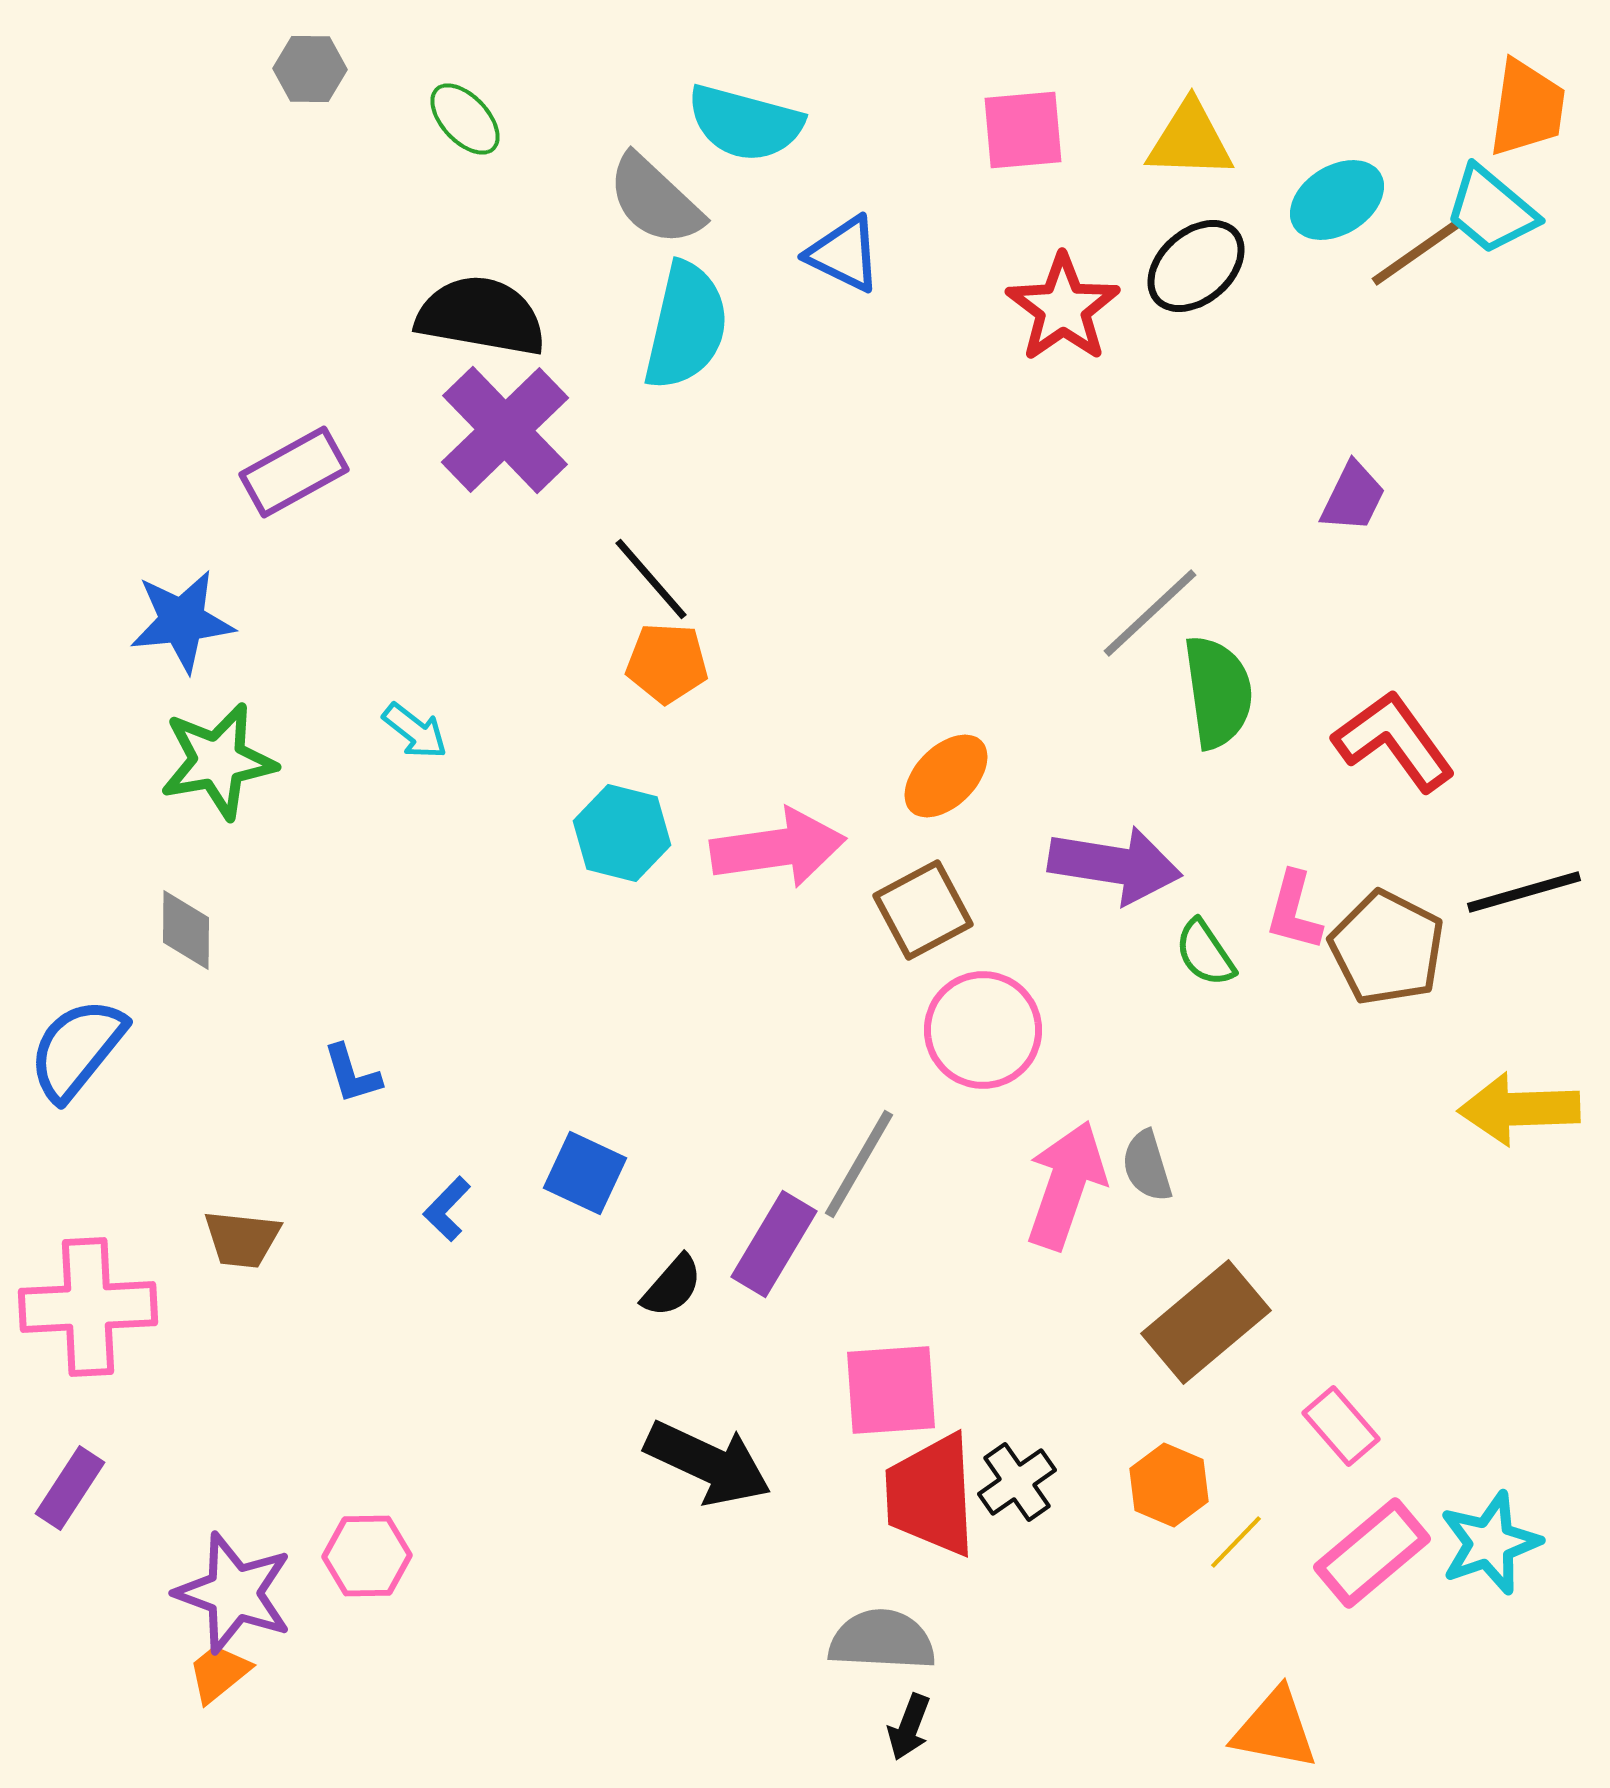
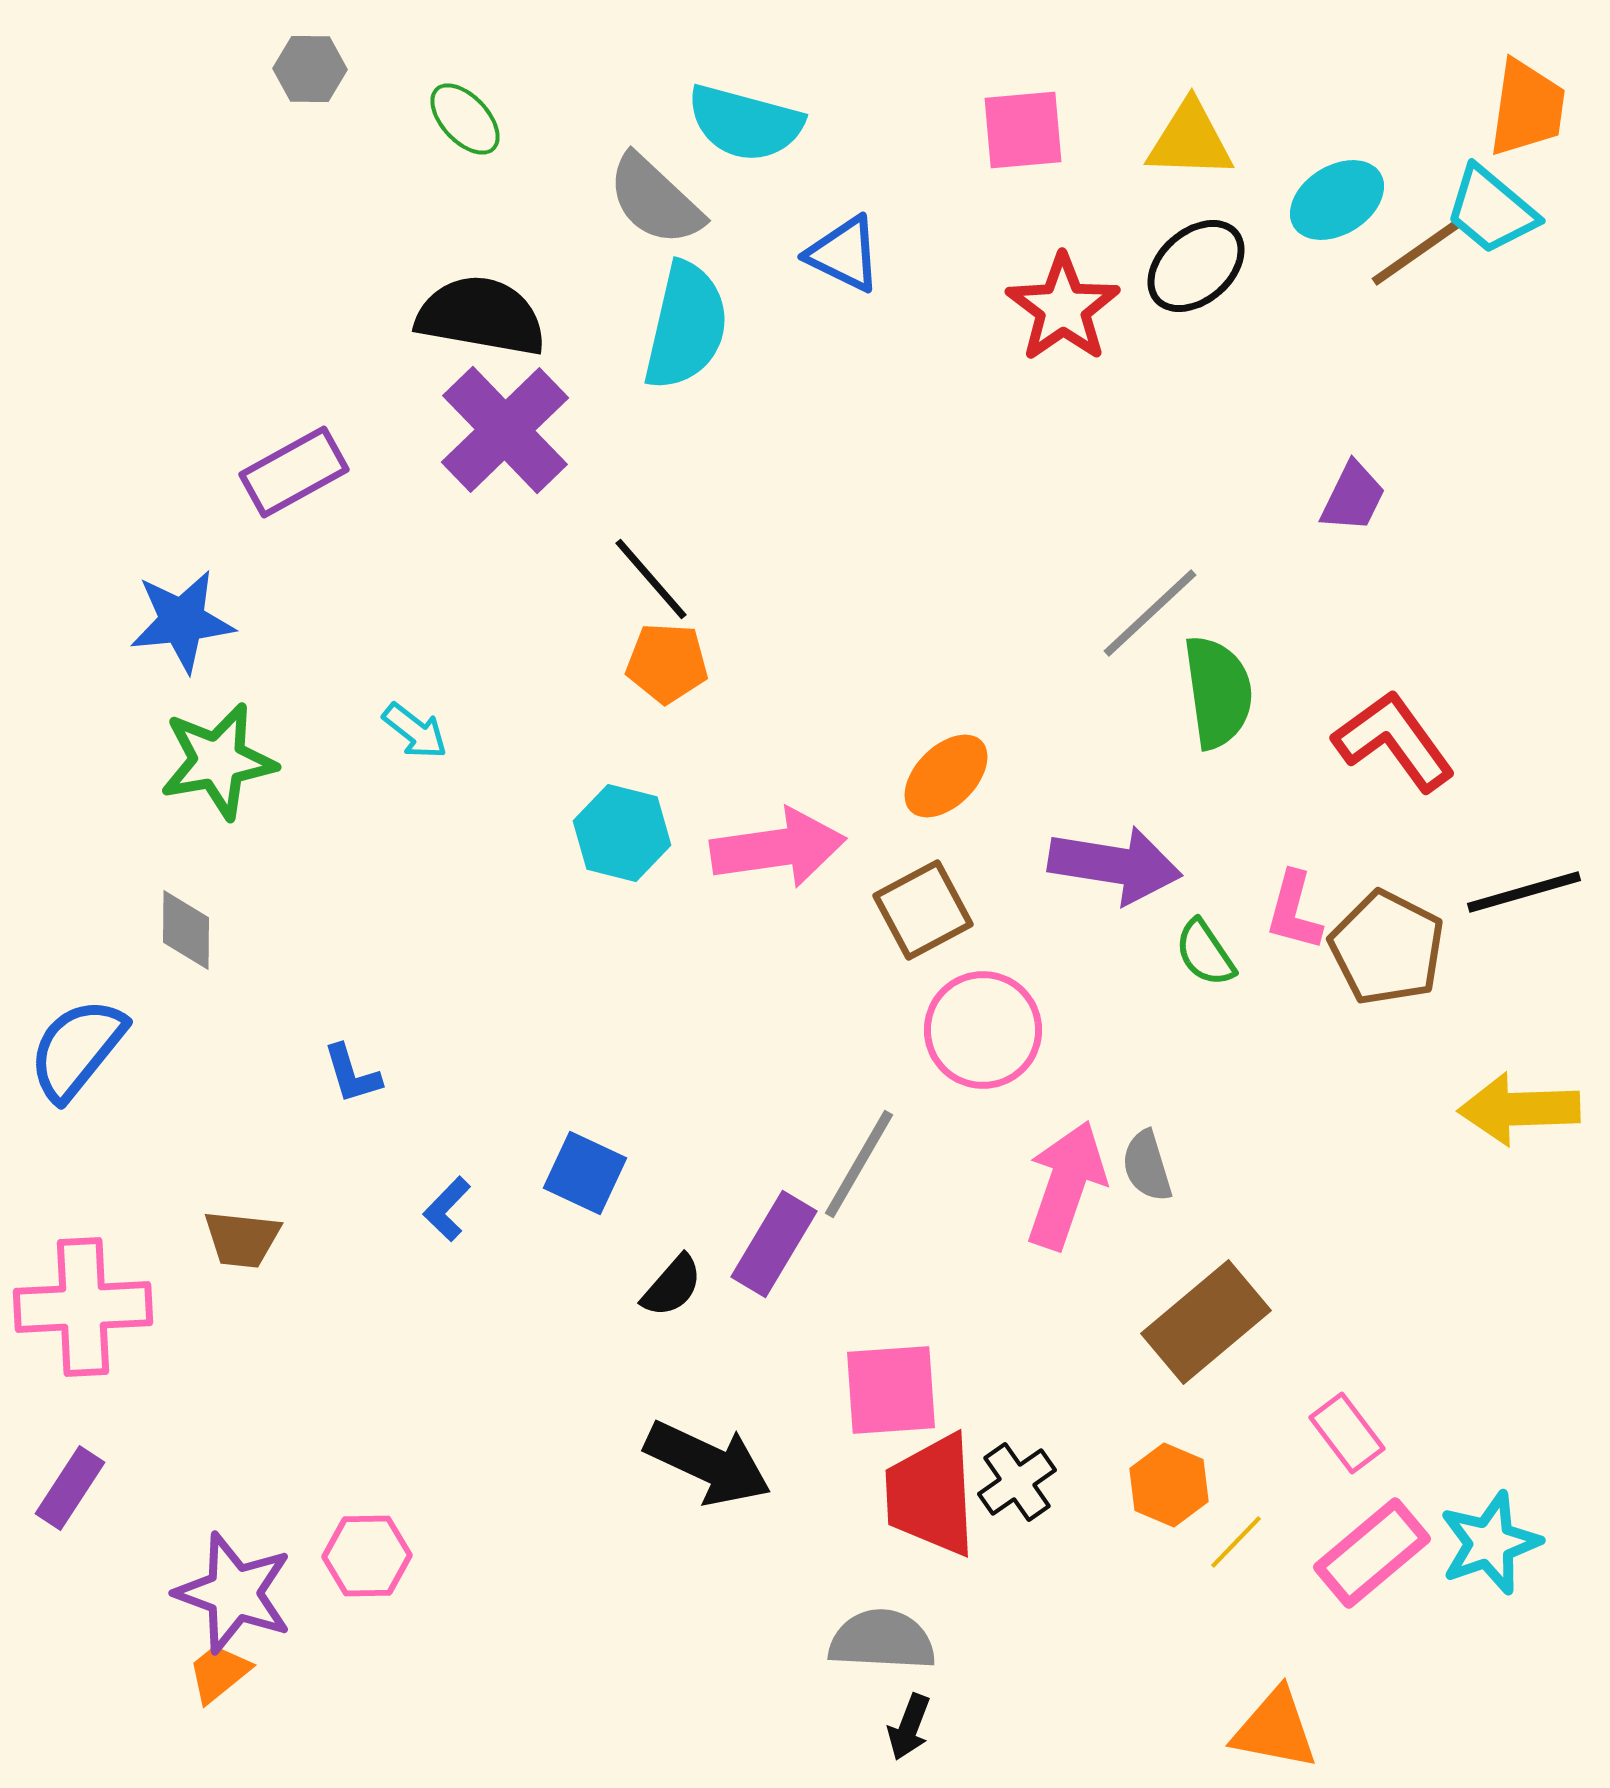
pink cross at (88, 1307): moved 5 px left
pink rectangle at (1341, 1426): moved 6 px right, 7 px down; rotated 4 degrees clockwise
